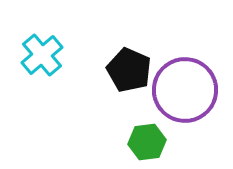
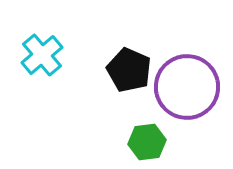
purple circle: moved 2 px right, 3 px up
